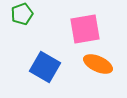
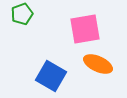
blue square: moved 6 px right, 9 px down
